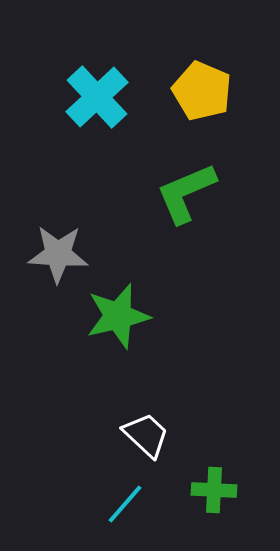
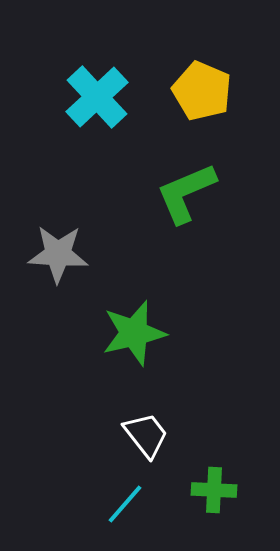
green star: moved 16 px right, 17 px down
white trapezoid: rotated 9 degrees clockwise
